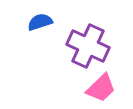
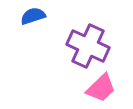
blue semicircle: moved 7 px left, 6 px up
